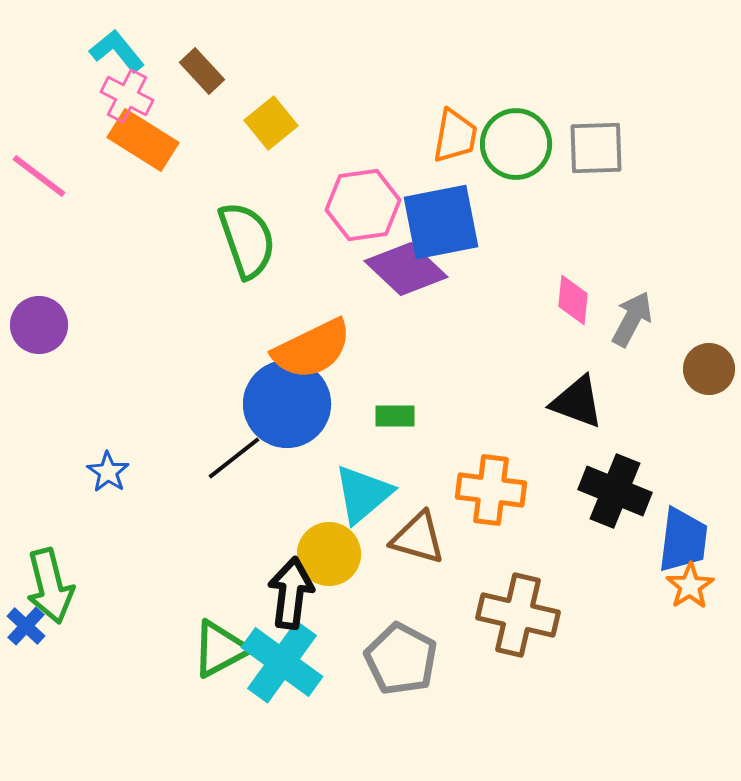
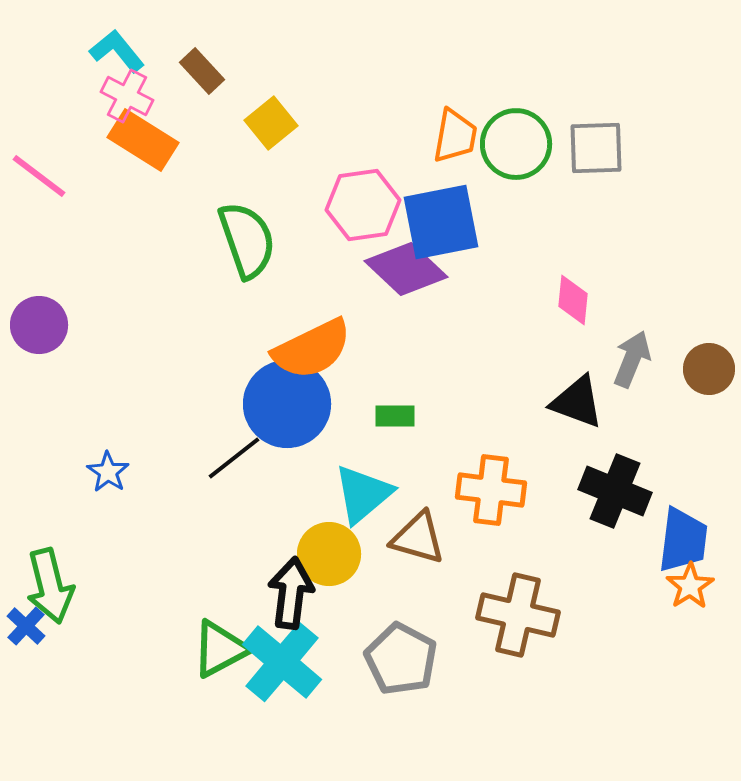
gray arrow: moved 40 px down; rotated 6 degrees counterclockwise
cyan cross: rotated 4 degrees clockwise
